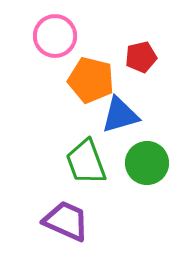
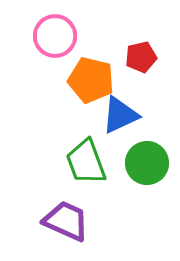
blue triangle: rotated 9 degrees counterclockwise
